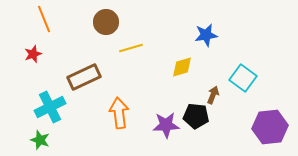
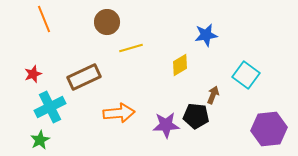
brown circle: moved 1 px right
red star: moved 20 px down
yellow diamond: moved 2 px left, 2 px up; rotated 15 degrees counterclockwise
cyan square: moved 3 px right, 3 px up
orange arrow: rotated 92 degrees clockwise
purple hexagon: moved 1 px left, 2 px down
green star: rotated 24 degrees clockwise
